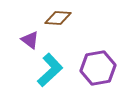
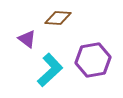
purple triangle: moved 3 px left, 1 px up
purple hexagon: moved 5 px left, 8 px up
